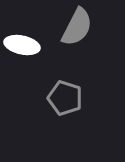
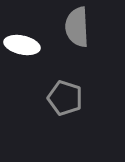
gray semicircle: rotated 150 degrees clockwise
